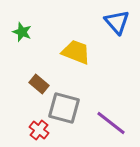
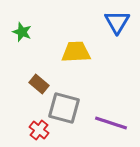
blue triangle: rotated 12 degrees clockwise
yellow trapezoid: rotated 24 degrees counterclockwise
purple line: rotated 20 degrees counterclockwise
